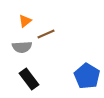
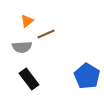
orange triangle: moved 2 px right
